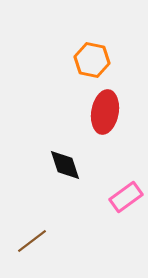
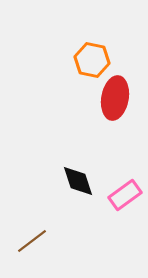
red ellipse: moved 10 px right, 14 px up
black diamond: moved 13 px right, 16 px down
pink rectangle: moved 1 px left, 2 px up
